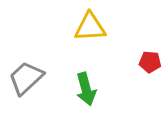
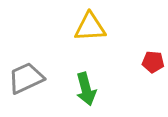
red pentagon: moved 3 px right
gray trapezoid: rotated 18 degrees clockwise
